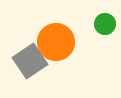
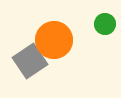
orange circle: moved 2 px left, 2 px up
